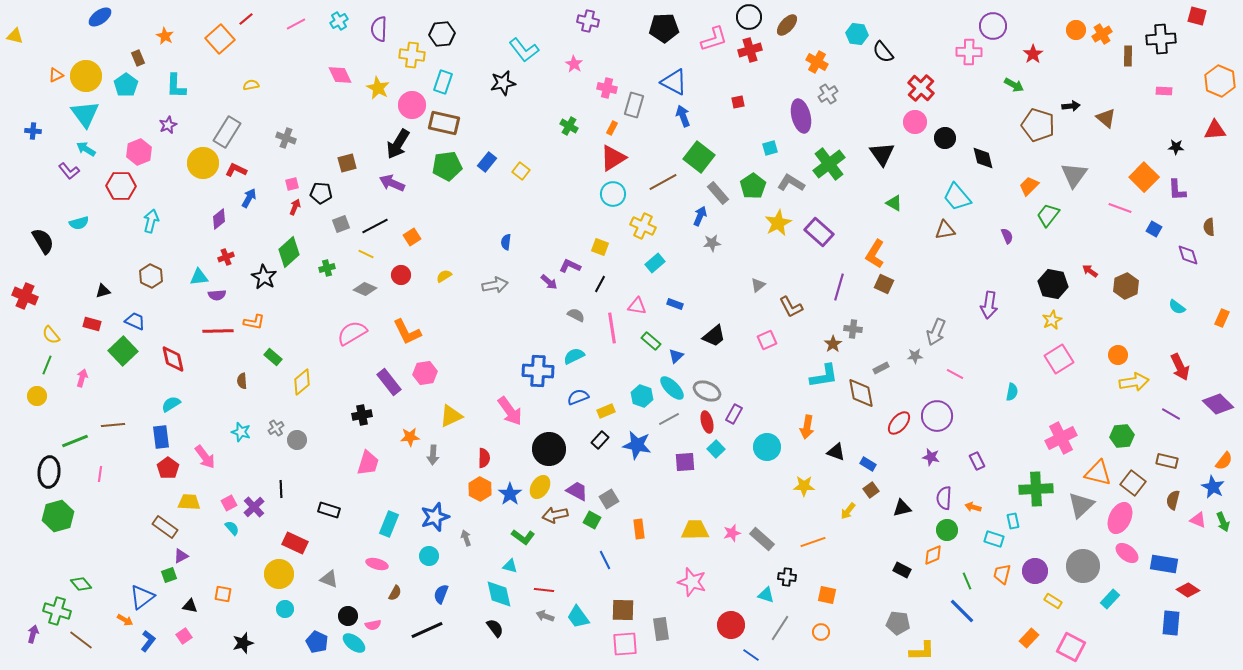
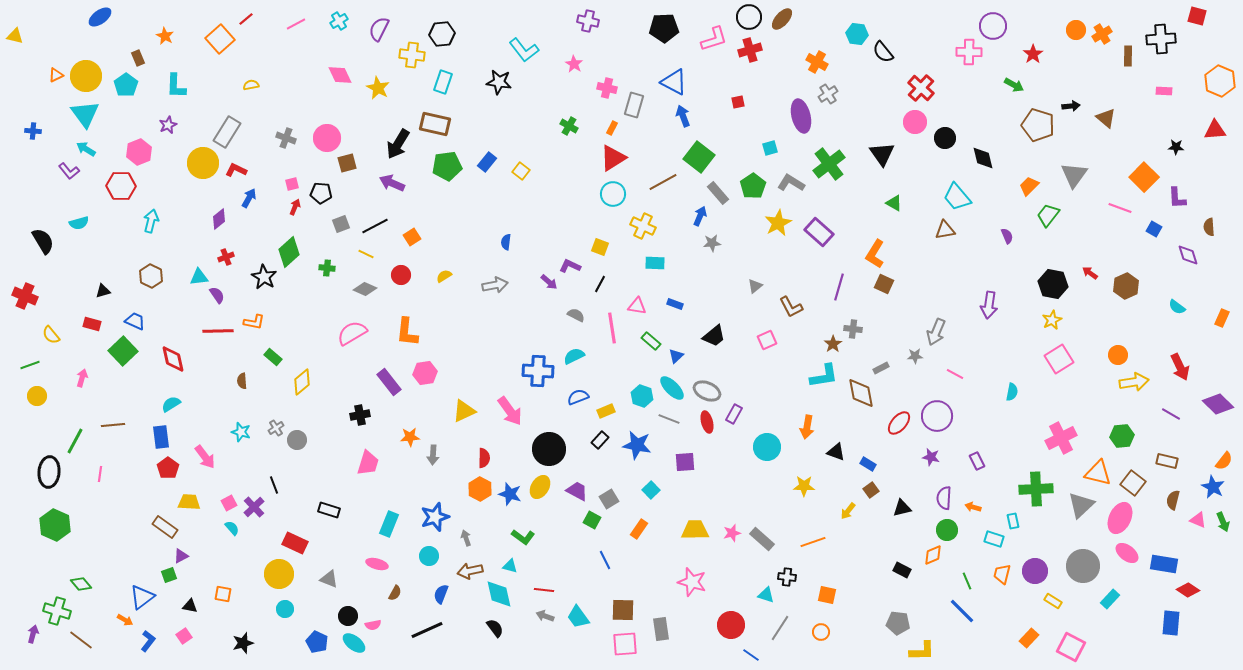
brown ellipse at (787, 25): moved 5 px left, 6 px up
purple semicircle at (379, 29): rotated 25 degrees clockwise
black star at (503, 83): moved 4 px left, 1 px up; rotated 20 degrees clockwise
pink circle at (412, 105): moved 85 px left, 33 px down
brown rectangle at (444, 123): moved 9 px left, 1 px down
purple L-shape at (1177, 190): moved 8 px down
cyan rectangle at (655, 263): rotated 42 degrees clockwise
green cross at (327, 268): rotated 21 degrees clockwise
red arrow at (1090, 271): moved 2 px down
gray triangle at (758, 285): moved 3 px left, 1 px down
purple semicircle at (217, 295): rotated 120 degrees counterclockwise
orange L-shape at (407, 332): rotated 32 degrees clockwise
green line at (47, 365): moved 17 px left; rotated 48 degrees clockwise
black cross at (362, 415): moved 2 px left
yellow triangle at (451, 416): moved 13 px right, 5 px up
gray line at (669, 419): rotated 50 degrees clockwise
green line at (75, 441): rotated 40 degrees counterclockwise
cyan square at (716, 449): moved 65 px left, 41 px down
black line at (281, 489): moved 7 px left, 4 px up; rotated 18 degrees counterclockwise
blue star at (510, 494): rotated 20 degrees counterclockwise
brown arrow at (555, 515): moved 85 px left, 56 px down
green hexagon at (58, 516): moved 3 px left, 9 px down; rotated 20 degrees counterclockwise
orange rectangle at (639, 529): rotated 42 degrees clockwise
